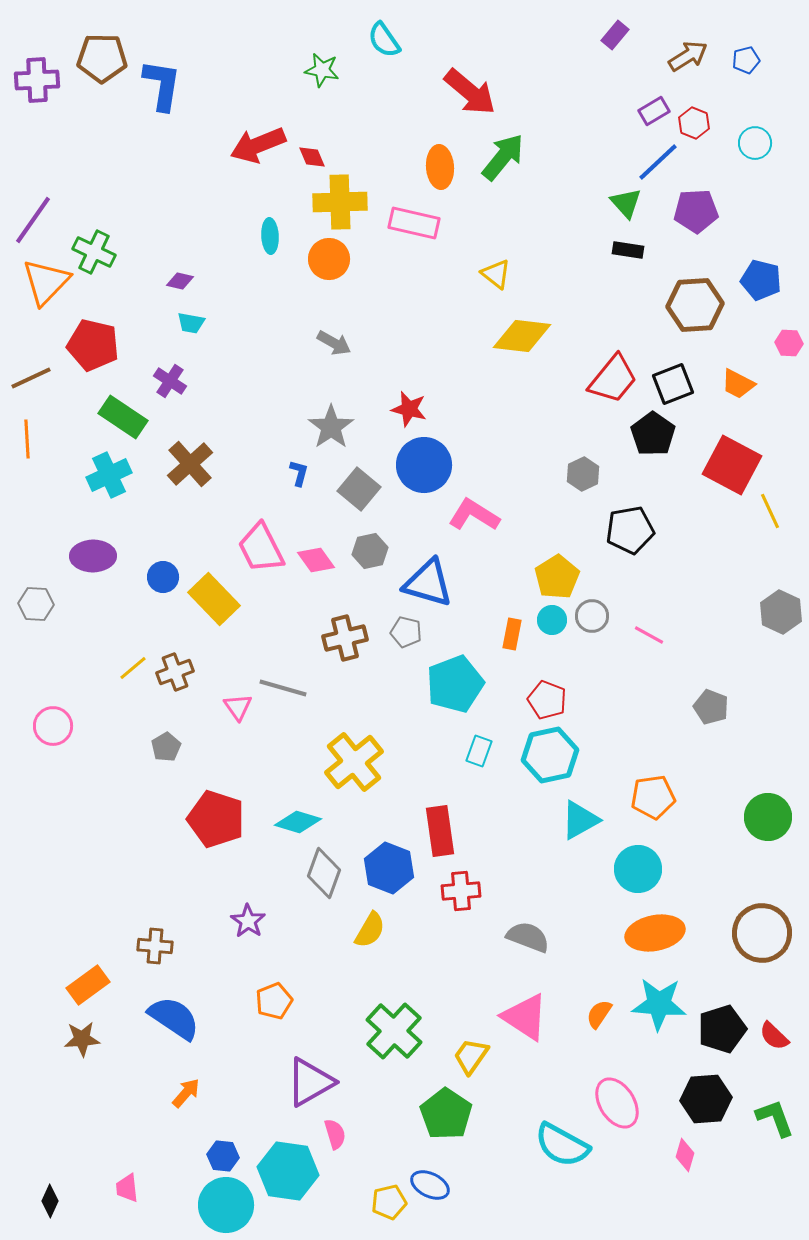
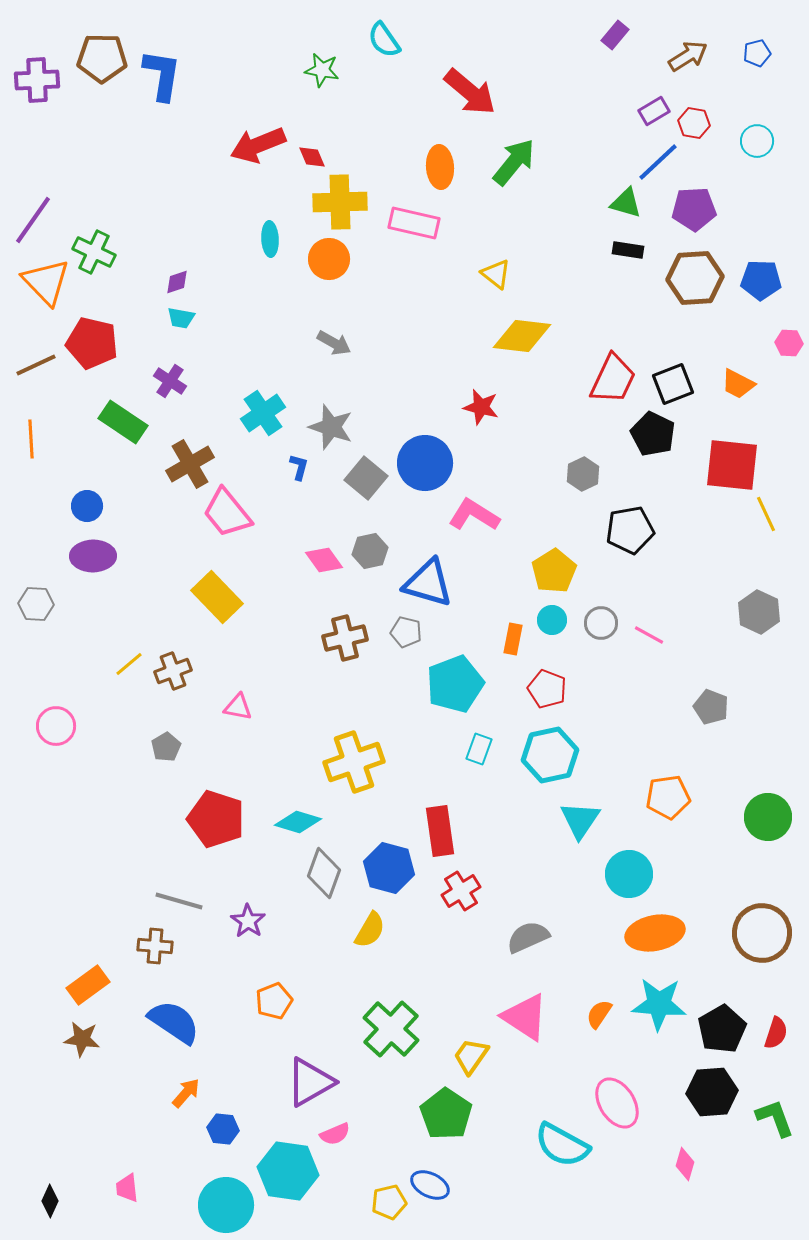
blue pentagon at (746, 60): moved 11 px right, 7 px up
blue L-shape at (162, 85): moved 10 px up
red hexagon at (694, 123): rotated 12 degrees counterclockwise
cyan circle at (755, 143): moved 2 px right, 2 px up
green arrow at (503, 157): moved 11 px right, 5 px down
green triangle at (626, 203): rotated 32 degrees counterclockwise
purple pentagon at (696, 211): moved 2 px left, 2 px up
cyan ellipse at (270, 236): moved 3 px down
blue pentagon at (761, 280): rotated 12 degrees counterclockwise
purple diamond at (180, 281): moved 3 px left, 1 px down; rotated 32 degrees counterclockwise
orange triangle at (46, 282): rotated 28 degrees counterclockwise
brown hexagon at (695, 305): moved 27 px up
cyan trapezoid at (191, 323): moved 10 px left, 5 px up
red pentagon at (93, 345): moved 1 px left, 2 px up
brown line at (31, 378): moved 5 px right, 13 px up
red trapezoid at (613, 379): rotated 14 degrees counterclockwise
red star at (409, 409): moved 72 px right, 2 px up
green rectangle at (123, 417): moved 5 px down
gray star at (331, 427): rotated 18 degrees counterclockwise
black pentagon at (653, 434): rotated 9 degrees counterclockwise
orange line at (27, 439): moved 4 px right
brown cross at (190, 464): rotated 12 degrees clockwise
blue circle at (424, 465): moved 1 px right, 2 px up
red square at (732, 465): rotated 22 degrees counterclockwise
blue L-shape at (299, 473): moved 6 px up
cyan cross at (109, 475): moved 154 px right, 62 px up; rotated 9 degrees counterclockwise
gray square at (359, 489): moved 7 px right, 11 px up
yellow line at (770, 511): moved 4 px left, 3 px down
pink trapezoid at (261, 548): moved 34 px left, 35 px up; rotated 12 degrees counterclockwise
pink diamond at (316, 560): moved 8 px right
blue circle at (163, 577): moved 76 px left, 71 px up
yellow pentagon at (557, 577): moved 3 px left, 6 px up
yellow rectangle at (214, 599): moved 3 px right, 2 px up
gray hexagon at (781, 612): moved 22 px left
gray circle at (592, 616): moved 9 px right, 7 px down
orange rectangle at (512, 634): moved 1 px right, 5 px down
yellow line at (133, 668): moved 4 px left, 4 px up
brown cross at (175, 672): moved 2 px left, 1 px up
gray line at (283, 688): moved 104 px left, 213 px down
red pentagon at (547, 700): moved 11 px up
pink triangle at (238, 707): rotated 44 degrees counterclockwise
pink circle at (53, 726): moved 3 px right
cyan rectangle at (479, 751): moved 2 px up
yellow cross at (354, 762): rotated 20 degrees clockwise
orange pentagon at (653, 797): moved 15 px right
cyan triangle at (580, 820): rotated 27 degrees counterclockwise
blue hexagon at (389, 868): rotated 6 degrees counterclockwise
cyan circle at (638, 869): moved 9 px left, 5 px down
red cross at (461, 891): rotated 27 degrees counterclockwise
gray semicircle at (528, 937): rotated 45 degrees counterclockwise
blue semicircle at (174, 1018): moved 4 px down
black pentagon at (722, 1029): rotated 12 degrees counterclockwise
green cross at (394, 1031): moved 3 px left, 2 px up
red semicircle at (774, 1036): moved 2 px right, 3 px up; rotated 116 degrees counterclockwise
brown star at (82, 1039): rotated 12 degrees clockwise
black hexagon at (706, 1099): moved 6 px right, 7 px up
pink semicircle at (335, 1134): rotated 84 degrees clockwise
pink diamond at (685, 1155): moved 9 px down
blue hexagon at (223, 1156): moved 27 px up
